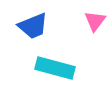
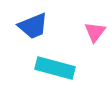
pink triangle: moved 11 px down
